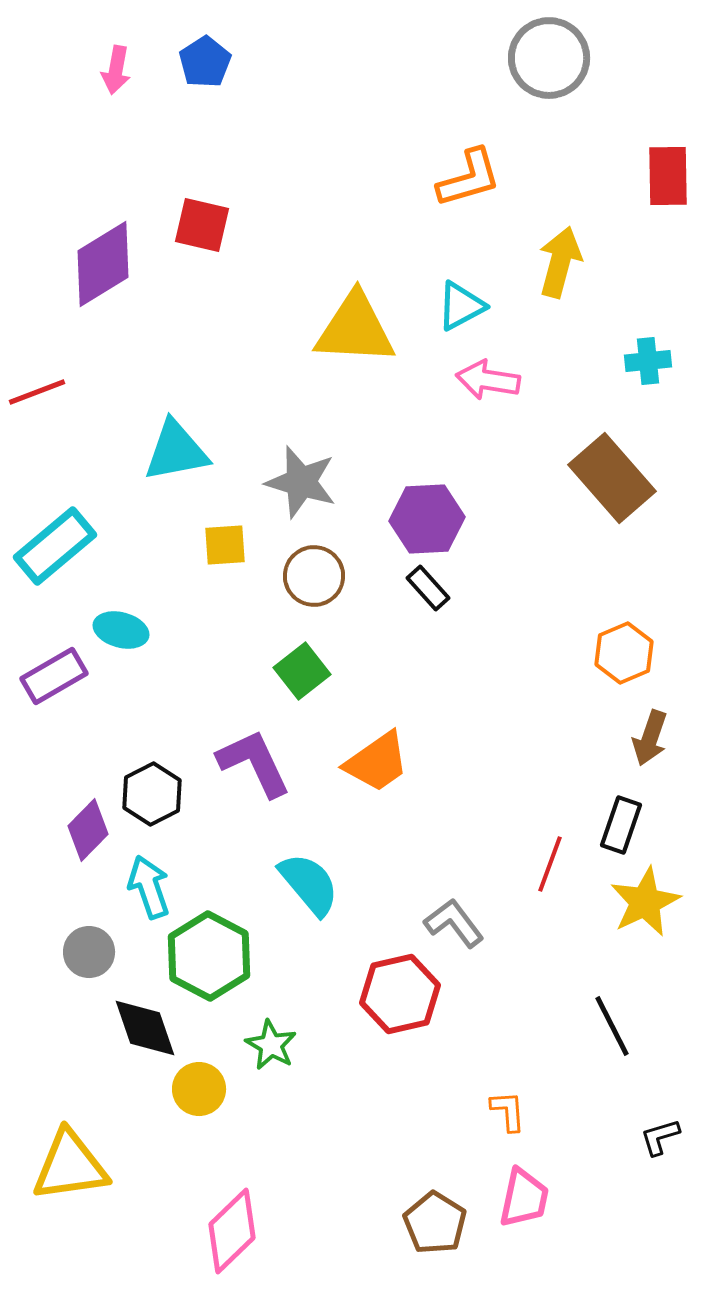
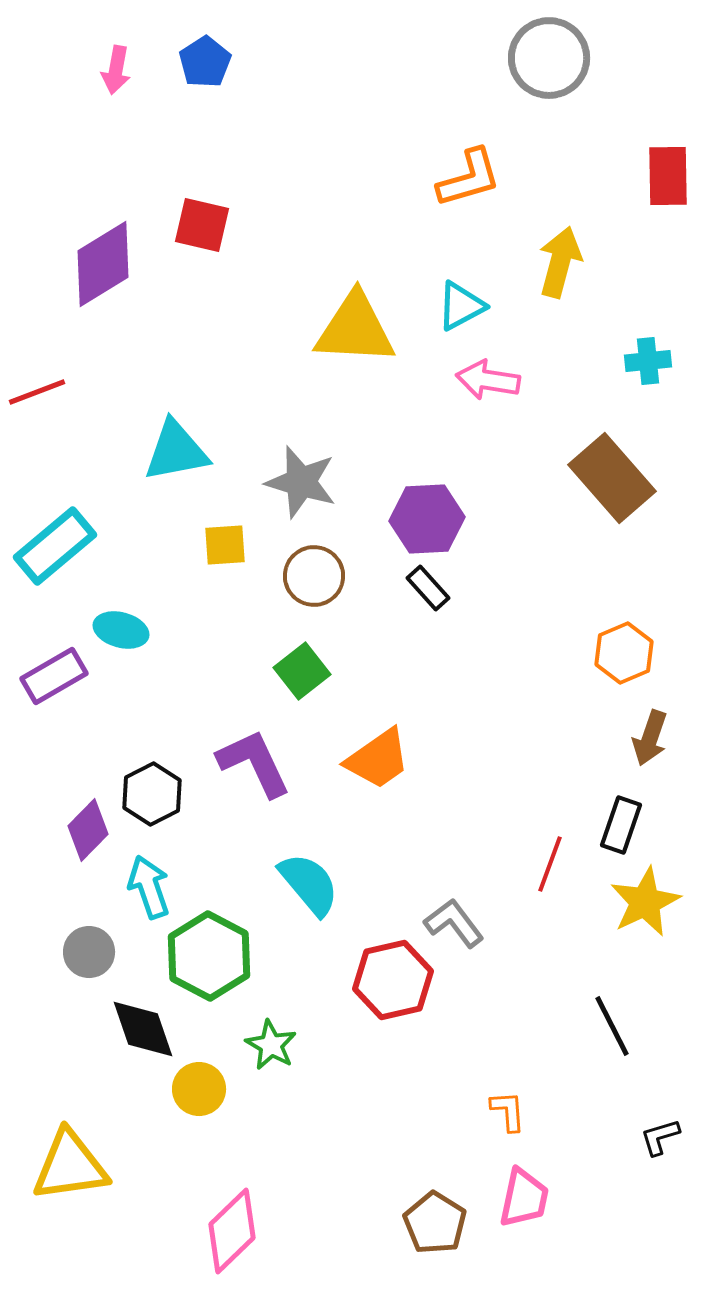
orange trapezoid at (377, 762): moved 1 px right, 3 px up
red hexagon at (400, 994): moved 7 px left, 14 px up
black diamond at (145, 1028): moved 2 px left, 1 px down
